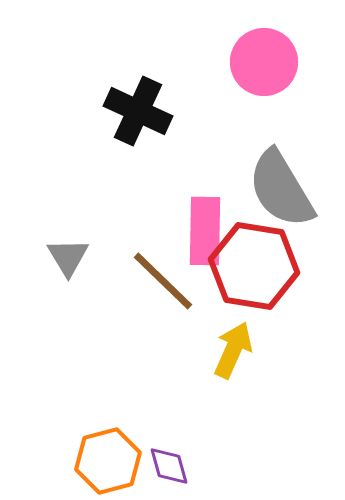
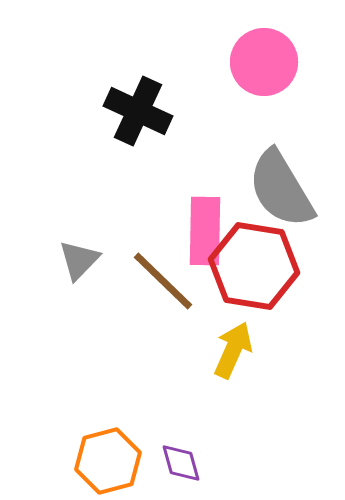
gray triangle: moved 11 px right, 3 px down; rotated 15 degrees clockwise
purple diamond: moved 12 px right, 3 px up
